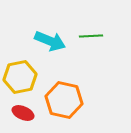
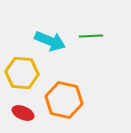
yellow hexagon: moved 2 px right, 4 px up; rotated 16 degrees clockwise
